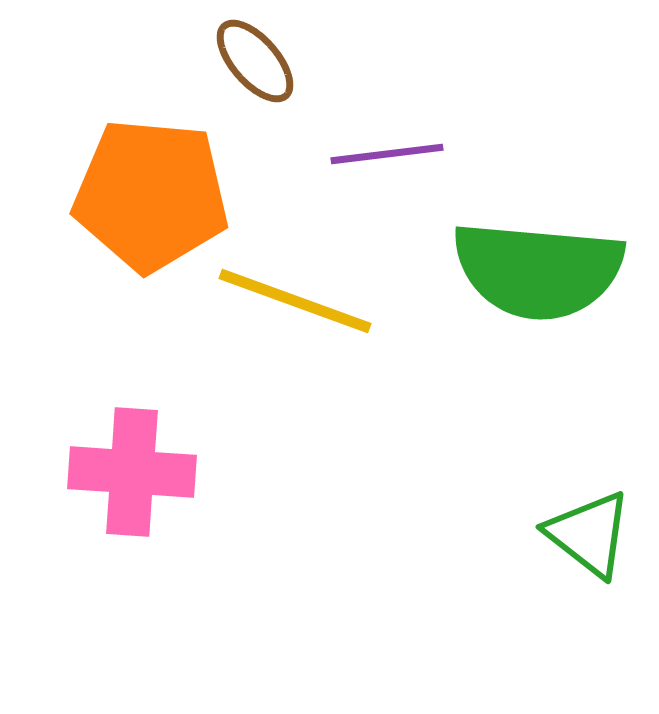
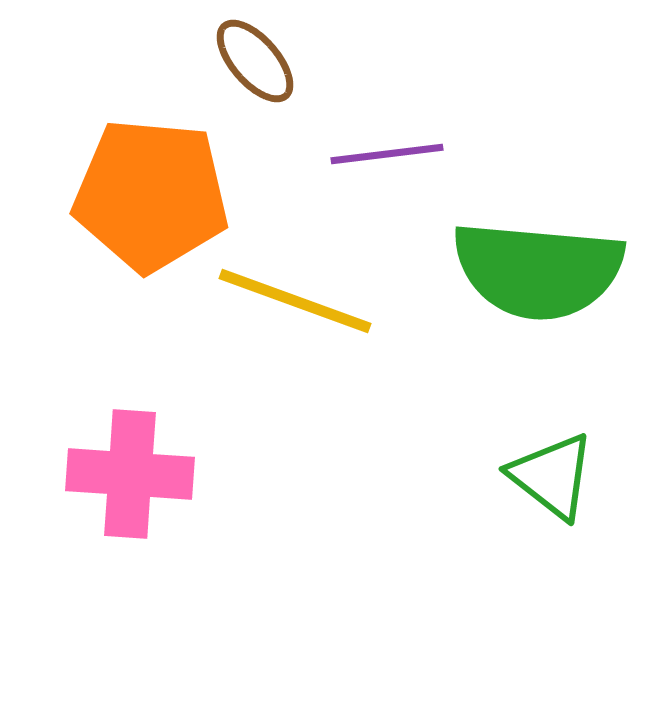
pink cross: moved 2 px left, 2 px down
green triangle: moved 37 px left, 58 px up
